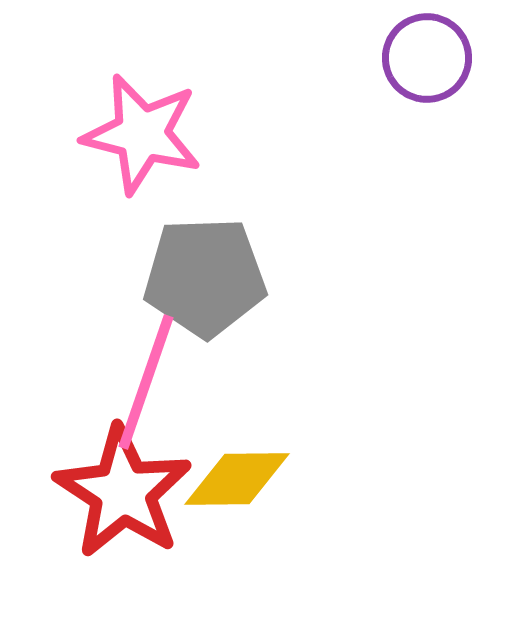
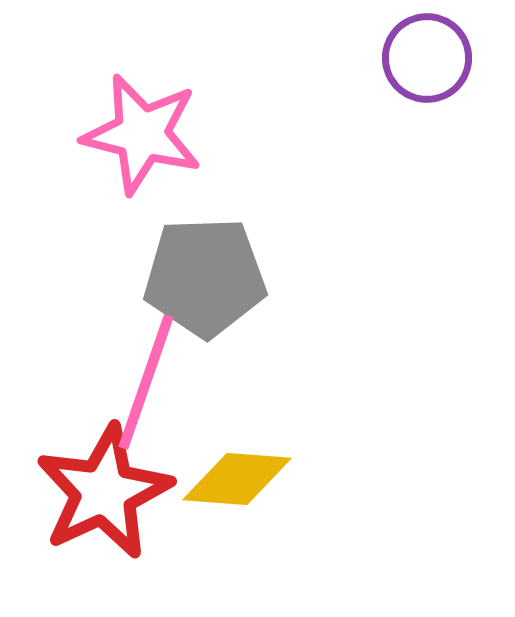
yellow diamond: rotated 5 degrees clockwise
red star: moved 19 px left; rotated 14 degrees clockwise
